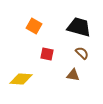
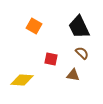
black trapezoid: rotated 130 degrees counterclockwise
red square: moved 4 px right, 5 px down
yellow diamond: moved 1 px right, 1 px down
